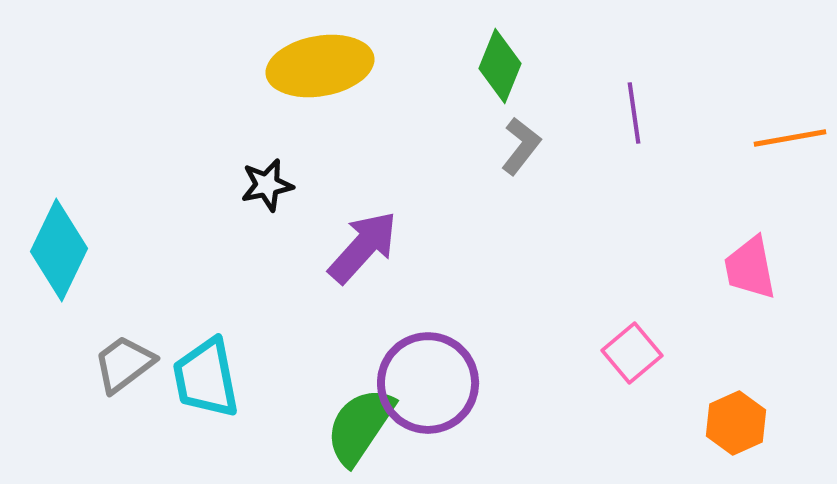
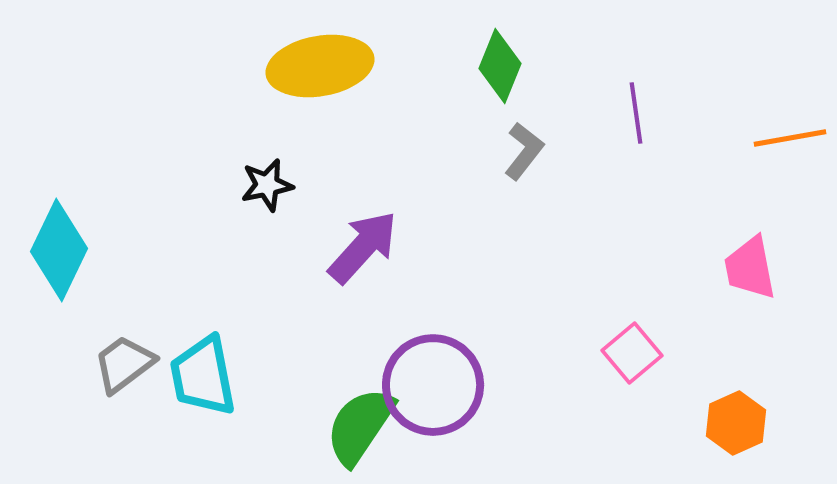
purple line: moved 2 px right
gray L-shape: moved 3 px right, 5 px down
cyan trapezoid: moved 3 px left, 2 px up
purple circle: moved 5 px right, 2 px down
